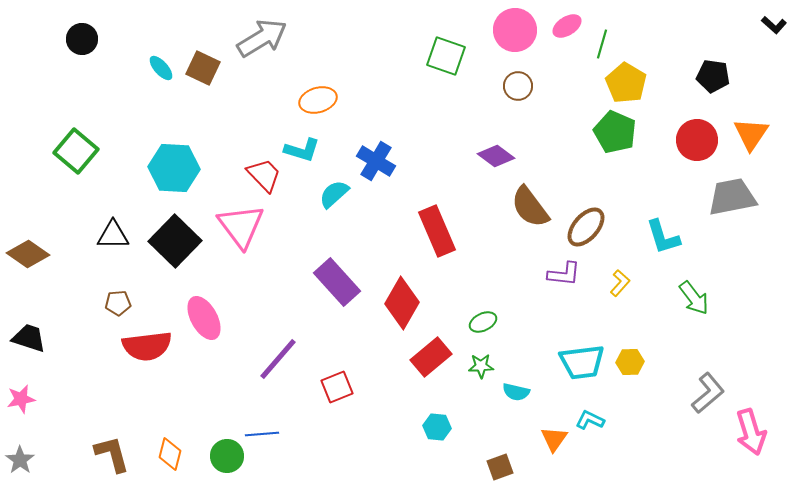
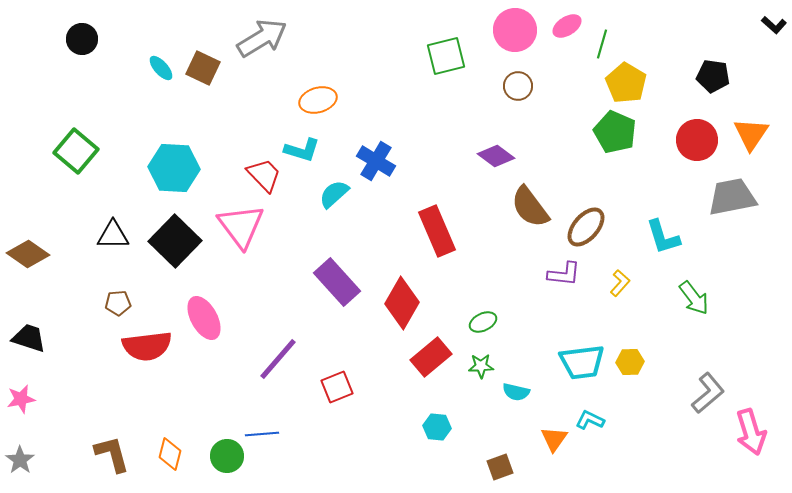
green square at (446, 56): rotated 33 degrees counterclockwise
